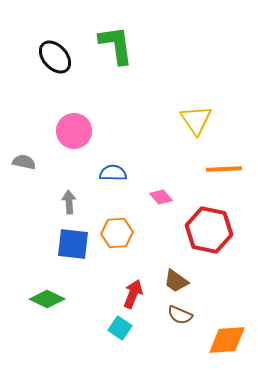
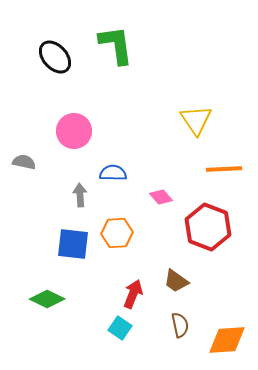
gray arrow: moved 11 px right, 7 px up
red hexagon: moved 1 px left, 3 px up; rotated 9 degrees clockwise
brown semicircle: moved 10 px down; rotated 125 degrees counterclockwise
